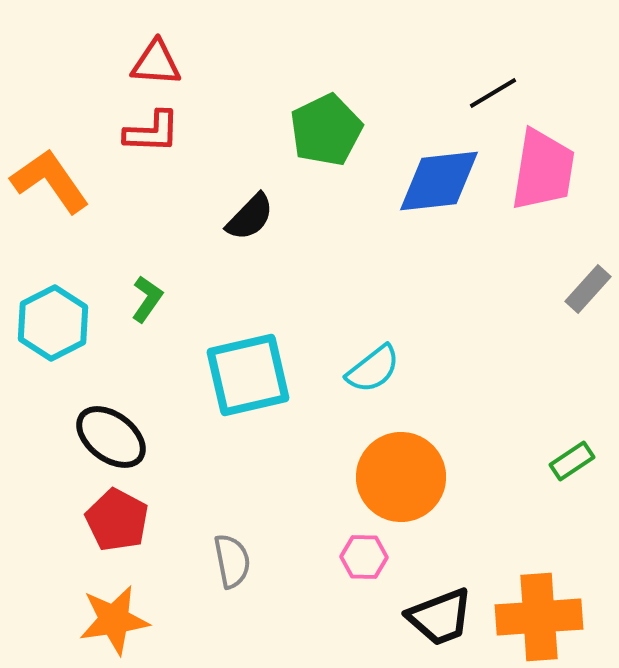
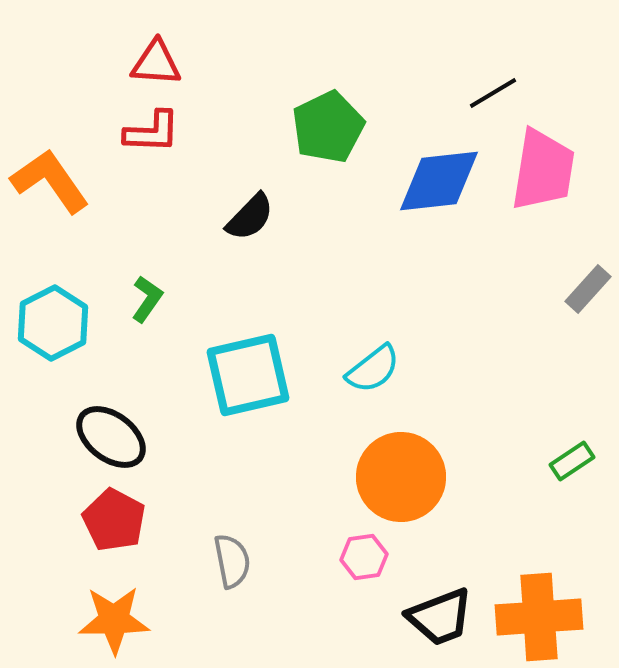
green pentagon: moved 2 px right, 3 px up
red pentagon: moved 3 px left
pink hexagon: rotated 9 degrees counterclockwise
orange star: rotated 8 degrees clockwise
